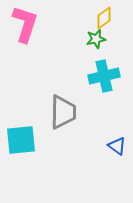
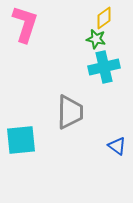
green star: rotated 24 degrees clockwise
cyan cross: moved 9 px up
gray trapezoid: moved 7 px right
